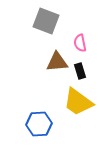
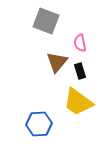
brown triangle: rotated 45 degrees counterclockwise
